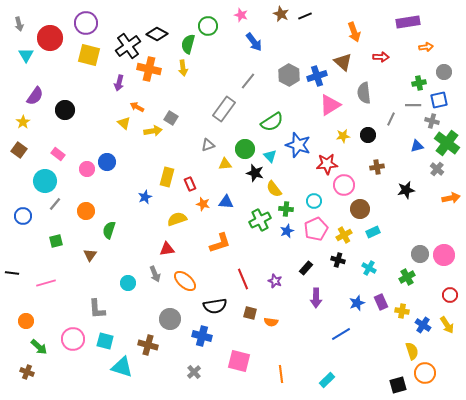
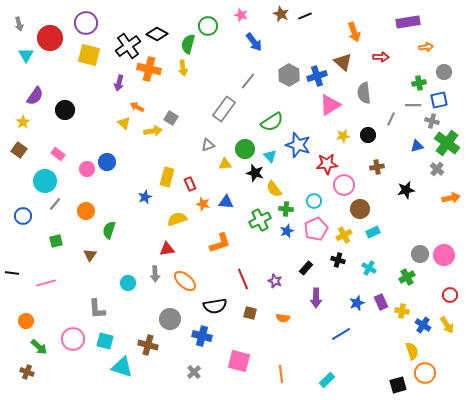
gray arrow at (155, 274): rotated 21 degrees clockwise
orange semicircle at (271, 322): moved 12 px right, 4 px up
